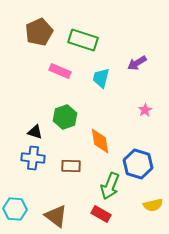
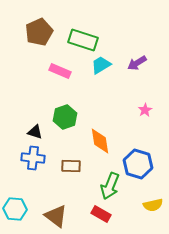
cyan trapezoid: moved 13 px up; rotated 45 degrees clockwise
